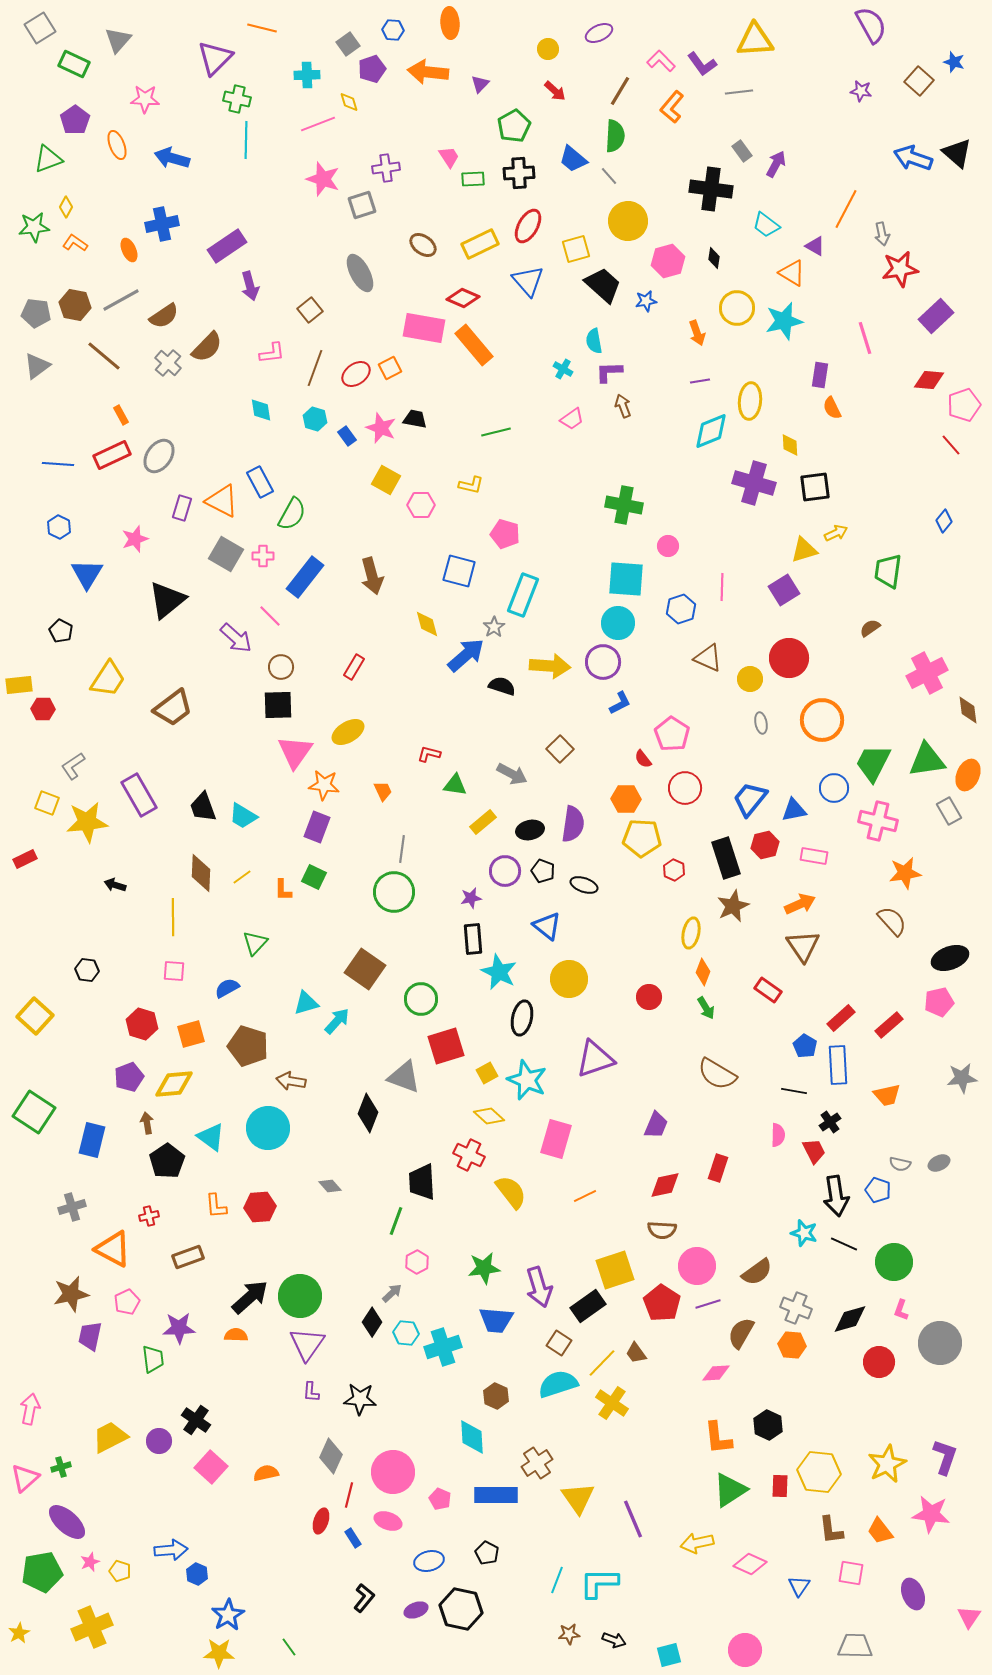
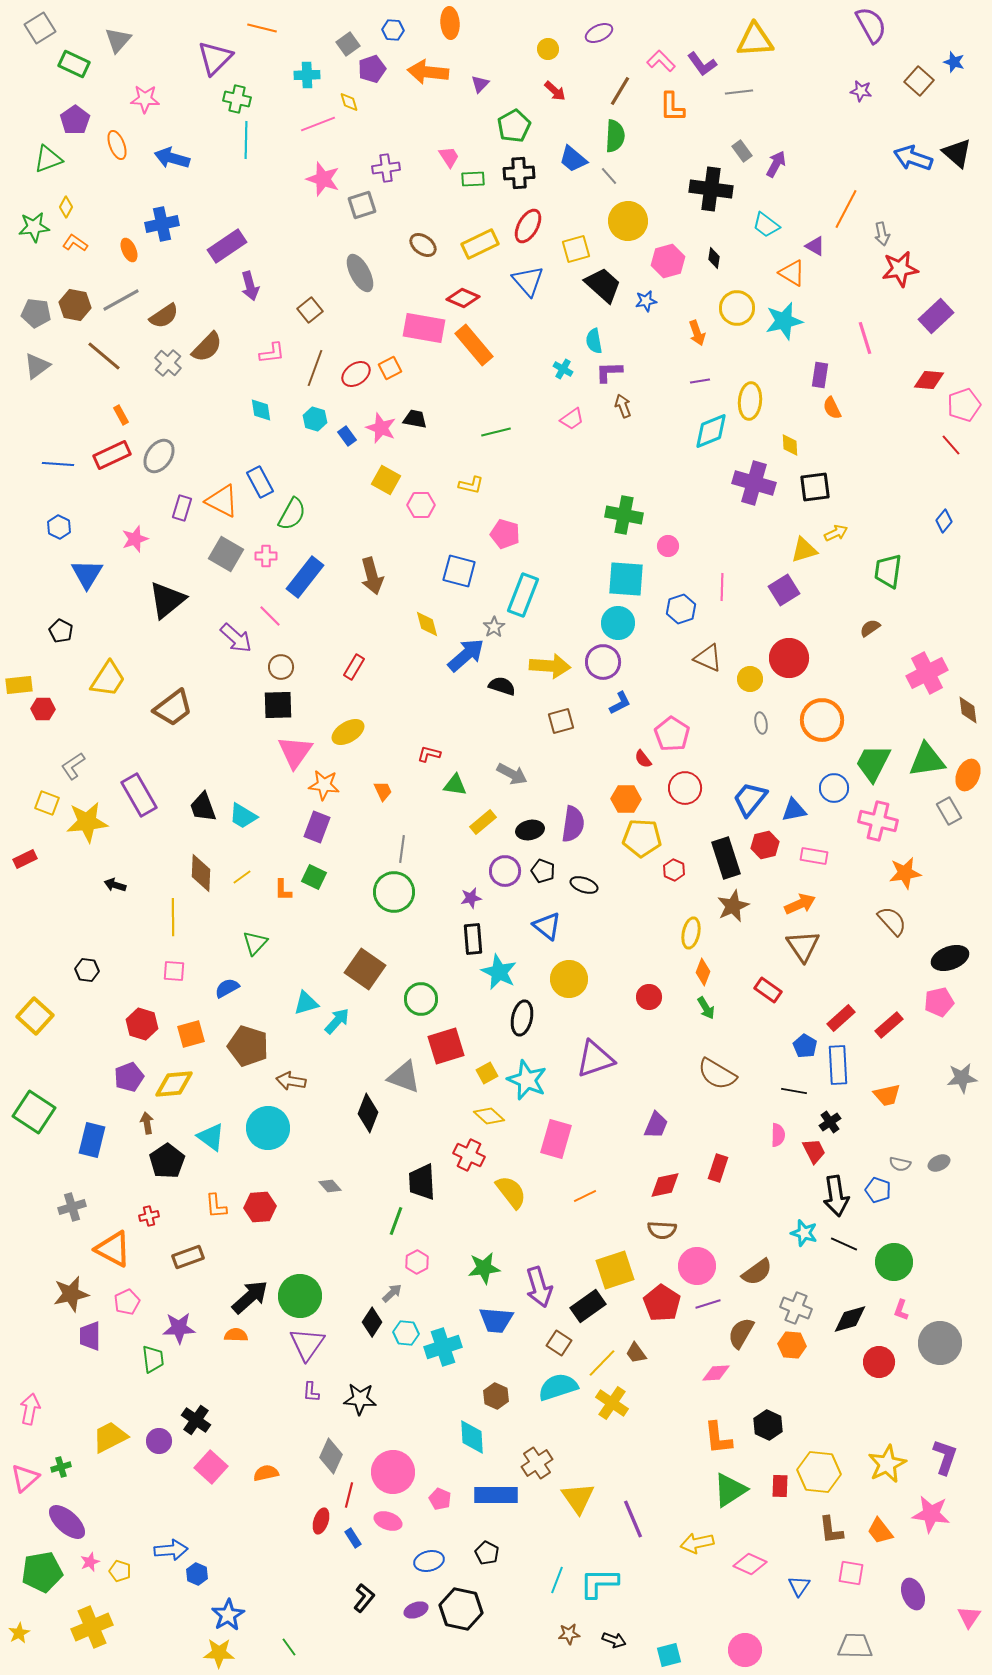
orange L-shape at (672, 107): rotated 40 degrees counterclockwise
green cross at (624, 505): moved 10 px down
pink cross at (263, 556): moved 3 px right
brown square at (560, 749): moved 1 px right, 28 px up; rotated 28 degrees clockwise
purple trapezoid at (90, 1336): rotated 12 degrees counterclockwise
cyan semicircle at (558, 1384): moved 3 px down
